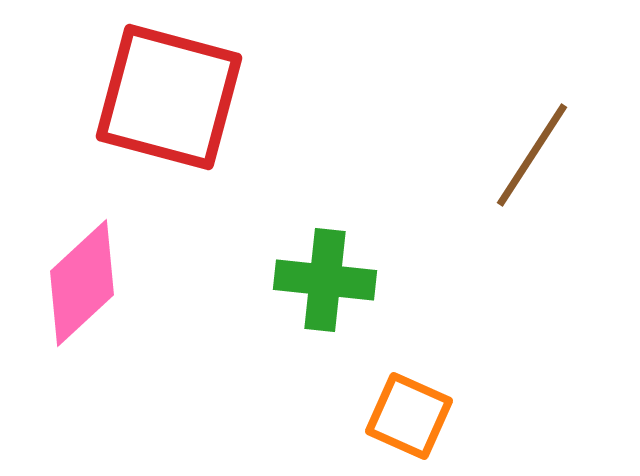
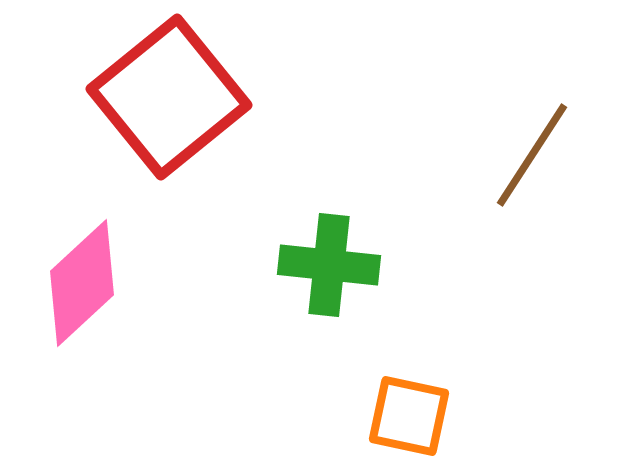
red square: rotated 36 degrees clockwise
green cross: moved 4 px right, 15 px up
orange square: rotated 12 degrees counterclockwise
